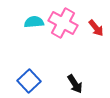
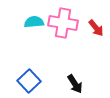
pink cross: rotated 20 degrees counterclockwise
